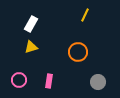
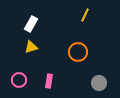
gray circle: moved 1 px right, 1 px down
